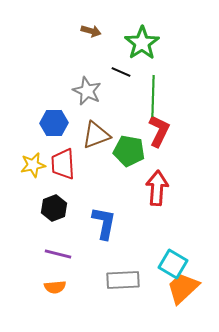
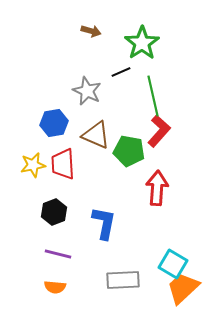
black line: rotated 48 degrees counterclockwise
green line: rotated 15 degrees counterclockwise
blue hexagon: rotated 8 degrees counterclockwise
red L-shape: rotated 16 degrees clockwise
brown triangle: rotated 44 degrees clockwise
black hexagon: moved 4 px down
orange semicircle: rotated 10 degrees clockwise
